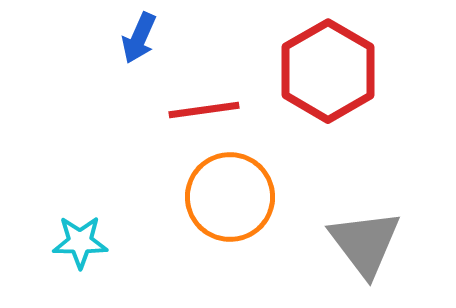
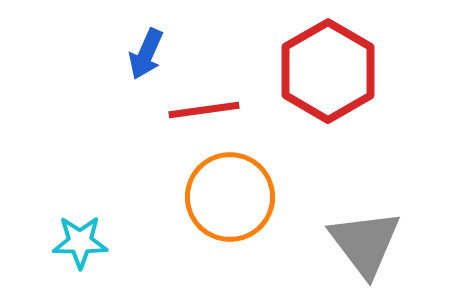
blue arrow: moved 7 px right, 16 px down
